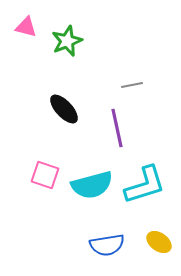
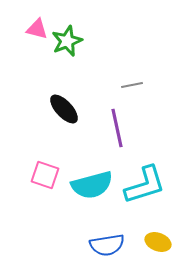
pink triangle: moved 11 px right, 2 px down
yellow ellipse: moved 1 px left; rotated 15 degrees counterclockwise
